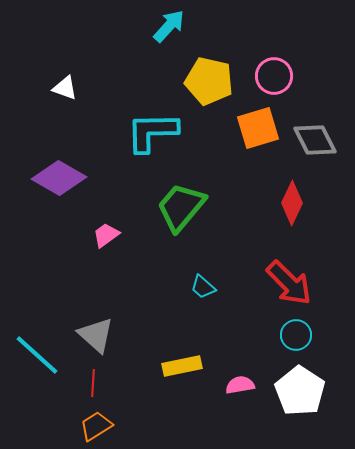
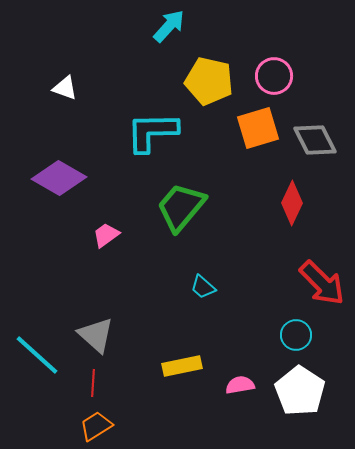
red arrow: moved 33 px right
